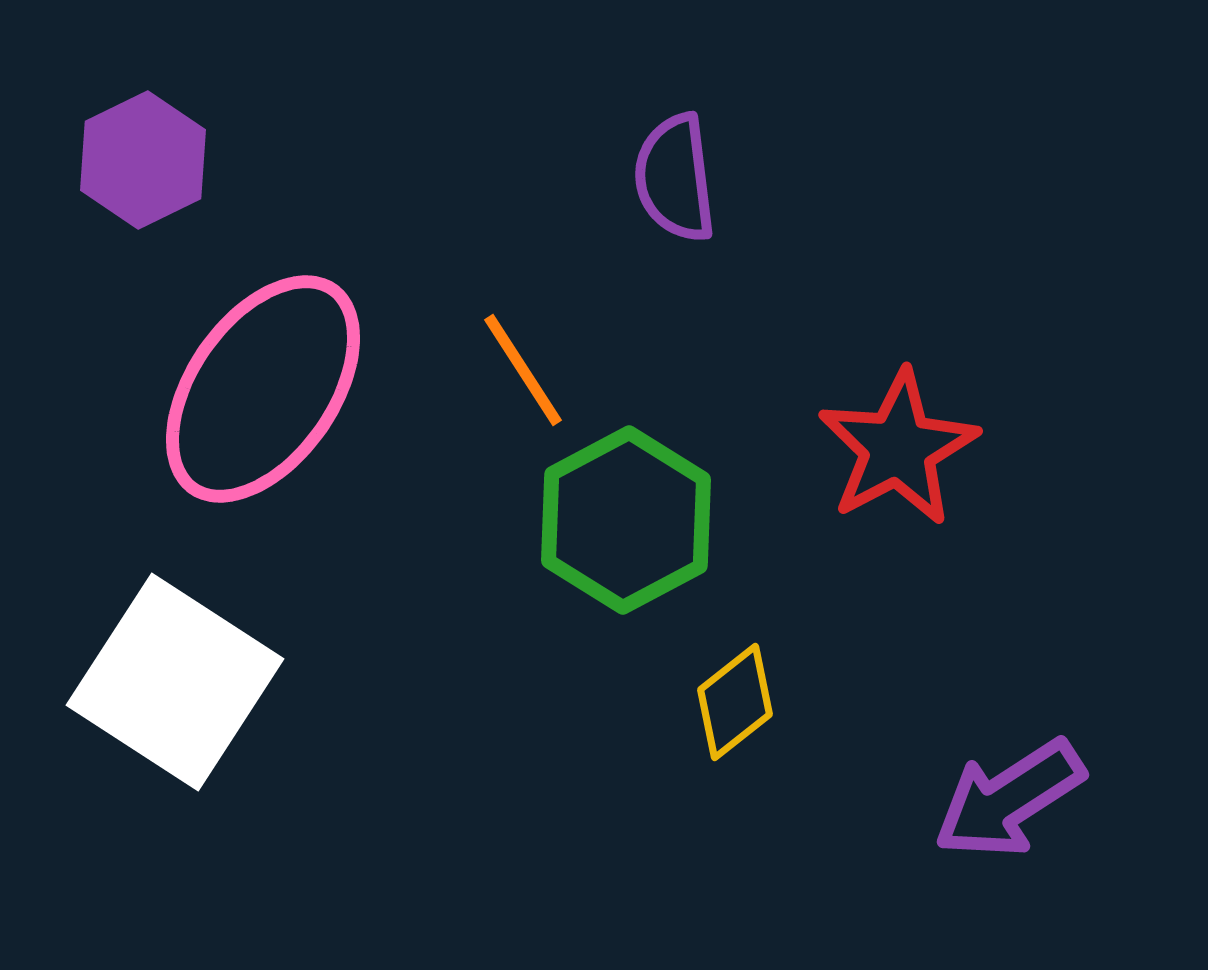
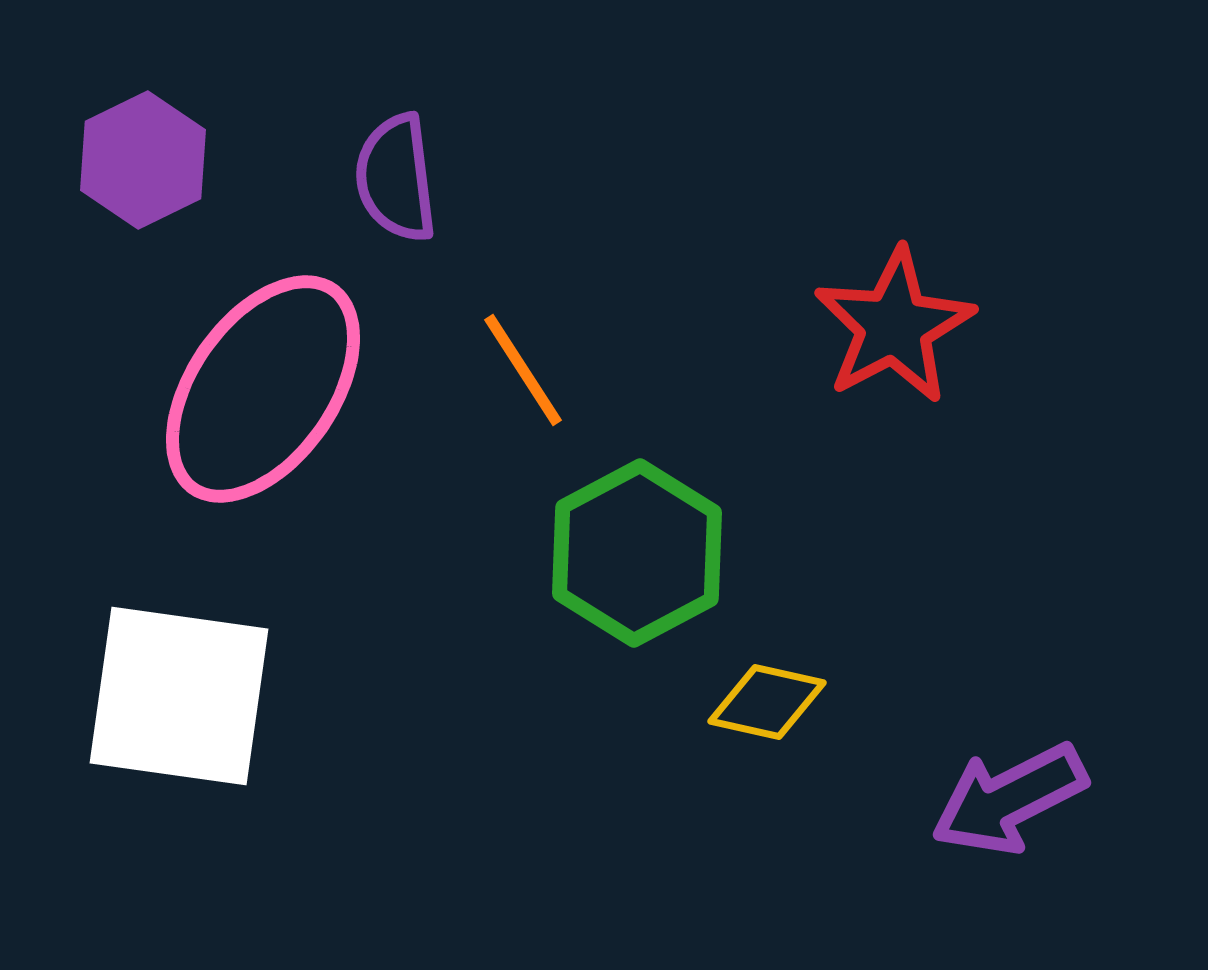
purple semicircle: moved 279 px left
red star: moved 4 px left, 122 px up
green hexagon: moved 11 px right, 33 px down
white square: moved 4 px right, 14 px down; rotated 25 degrees counterclockwise
yellow diamond: moved 32 px right; rotated 51 degrees clockwise
purple arrow: rotated 6 degrees clockwise
